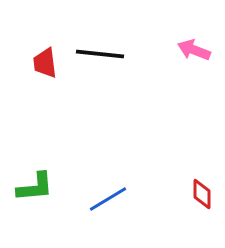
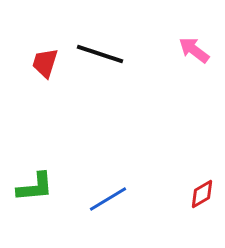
pink arrow: rotated 16 degrees clockwise
black line: rotated 12 degrees clockwise
red trapezoid: rotated 24 degrees clockwise
red diamond: rotated 60 degrees clockwise
